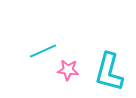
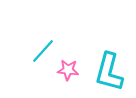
cyan line: rotated 24 degrees counterclockwise
